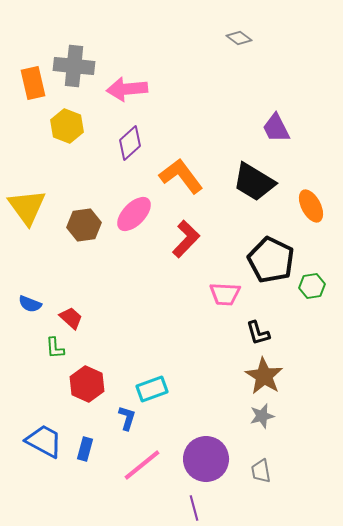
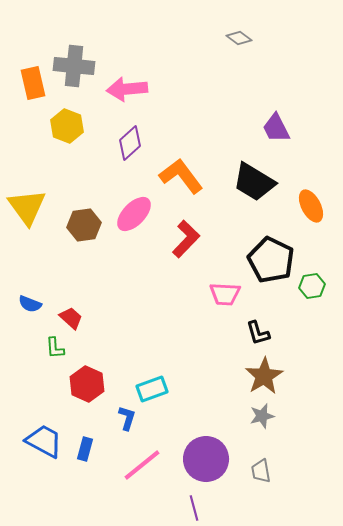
brown star: rotated 9 degrees clockwise
